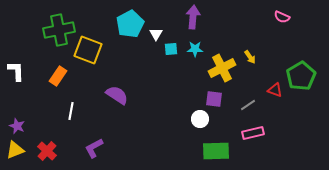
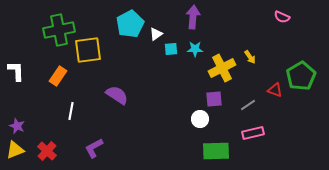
white triangle: rotated 24 degrees clockwise
yellow square: rotated 28 degrees counterclockwise
purple square: rotated 12 degrees counterclockwise
